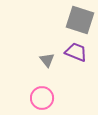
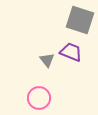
purple trapezoid: moved 5 px left
pink circle: moved 3 px left
